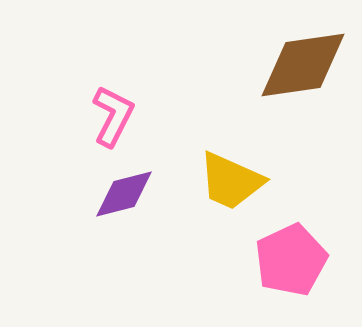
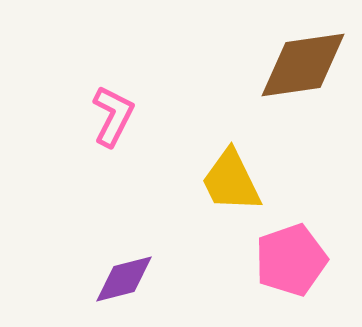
yellow trapezoid: rotated 40 degrees clockwise
purple diamond: moved 85 px down
pink pentagon: rotated 6 degrees clockwise
